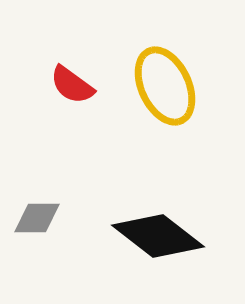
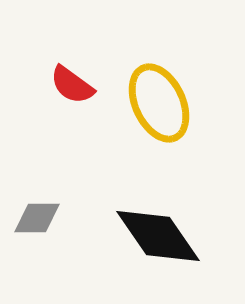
yellow ellipse: moved 6 px left, 17 px down
black diamond: rotated 18 degrees clockwise
